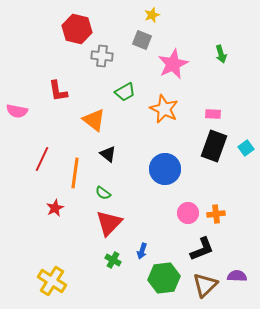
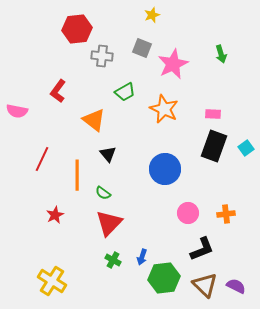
red hexagon: rotated 20 degrees counterclockwise
gray square: moved 8 px down
red L-shape: rotated 45 degrees clockwise
black triangle: rotated 12 degrees clockwise
orange line: moved 2 px right, 2 px down; rotated 8 degrees counterclockwise
red star: moved 7 px down
orange cross: moved 10 px right
blue arrow: moved 6 px down
purple semicircle: moved 1 px left, 10 px down; rotated 24 degrees clockwise
brown triangle: rotated 32 degrees counterclockwise
